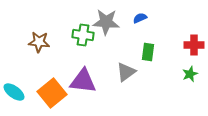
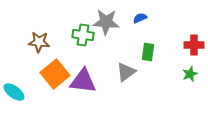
orange square: moved 3 px right, 19 px up
